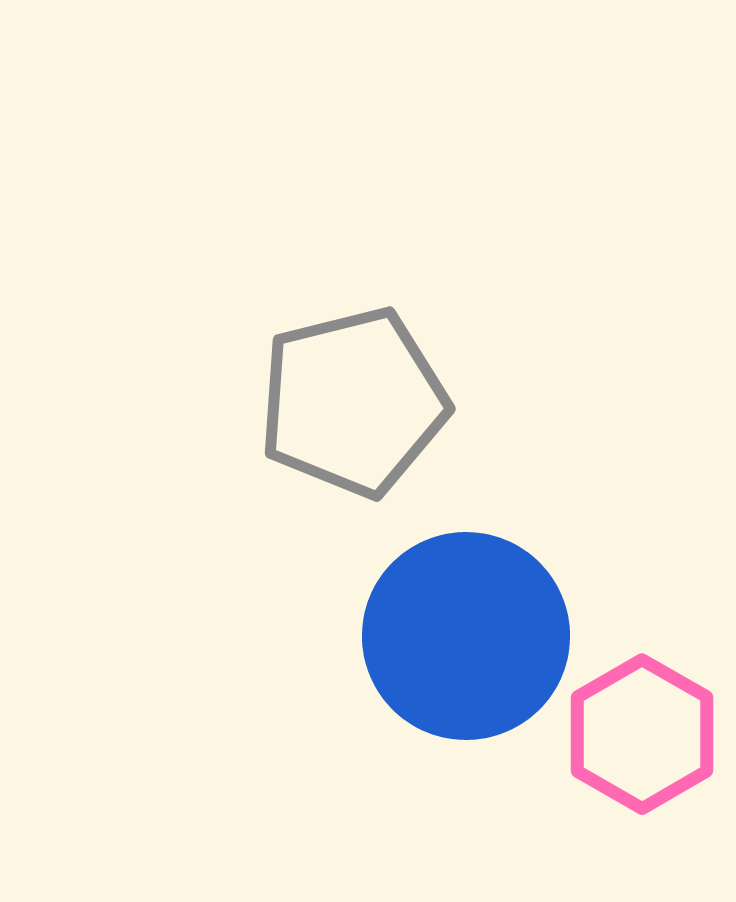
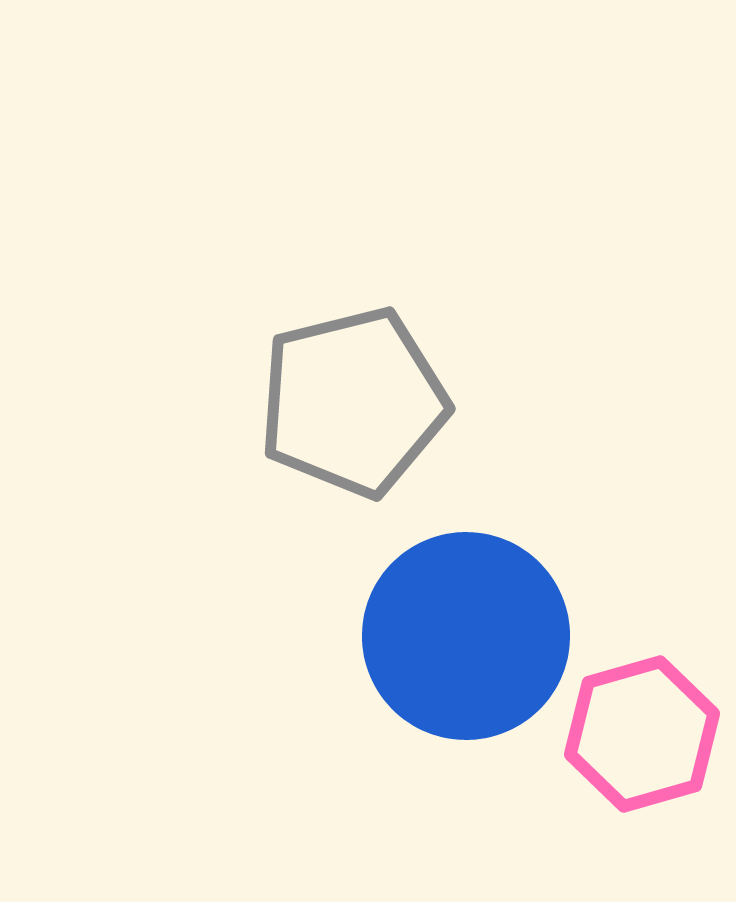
pink hexagon: rotated 14 degrees clockwise
